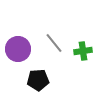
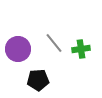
green cross: moved 2 px left, 2 px up
